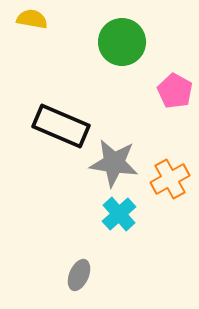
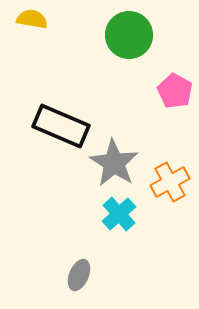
green circle: moved 7 px right, 7 px up
gray star: rotated 24 degrees clockwise
orange cross: moved 3 px down
